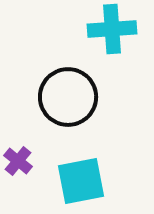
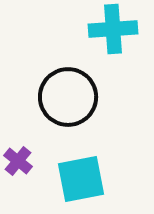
cyan cross: moved 1 px right
cyan square: moved 2 px up
